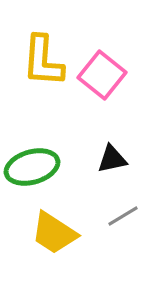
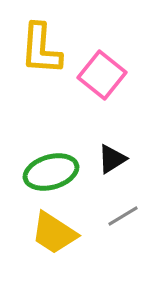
yellow L-shape: moved 2 px left, 12 px up
black triangle: rotated 20 degrees counterclockwise
green ellipse: moved 19 px right, 5 px down
